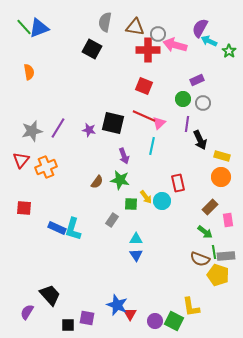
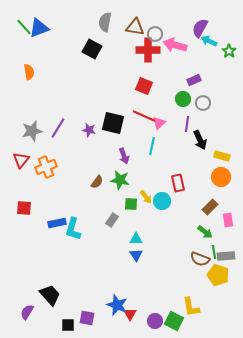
gray circle at (158, 34): moved 3 px left
purple rectangle at (197, 80): moved 3 px left
blue rectangle at (57, 228): moved 5 px up; rotated 36 degrees counterclockwise
